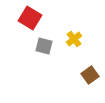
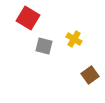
red square: moved 2 px left
yellow cross: rotated 21 degrees counterclockwise
